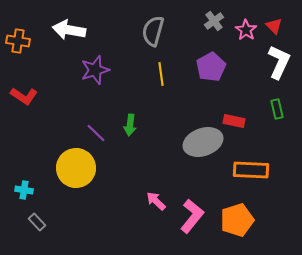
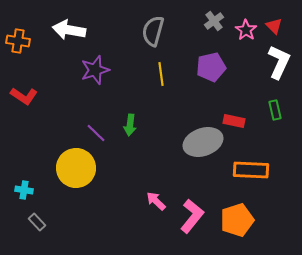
purple pentagon: rotated 16 degrees clockwise
green rectangle: moved 2 px left, 1 px down
